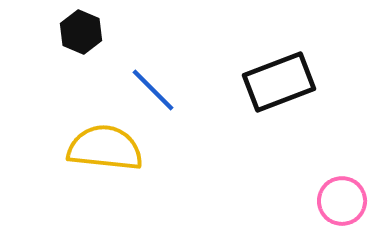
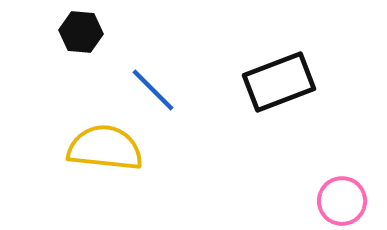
black hexagon: rotated 18 degrees counterclockwise
